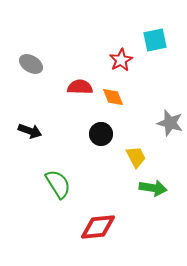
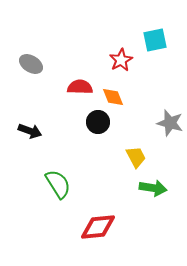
black circle: moved 3 px left, 12 px up
